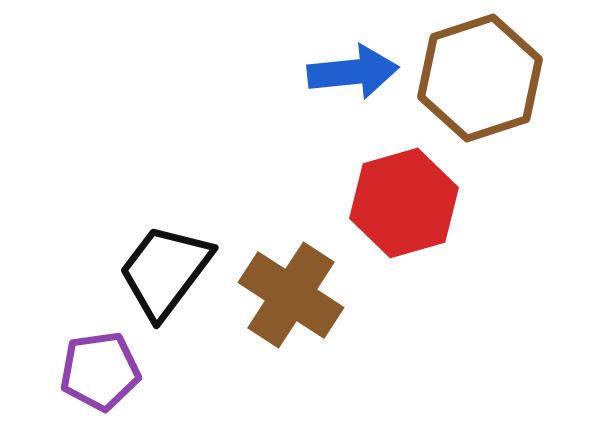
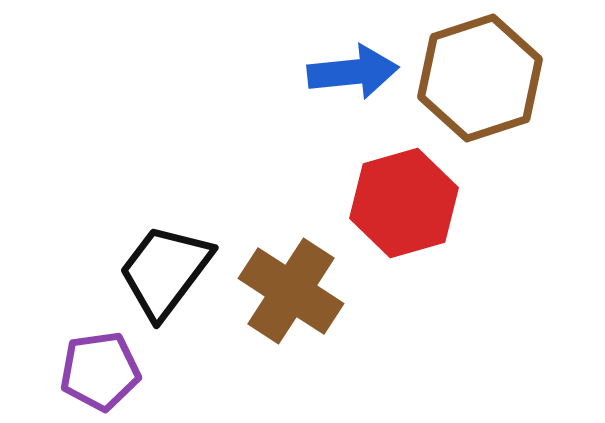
brown cross: moved 4 px up
